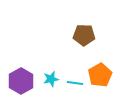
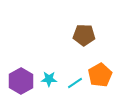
cyan star: moved 2 px left; rotated 14 degrees clockwise
cyan line: rotated 42 degrees counterclockwise
